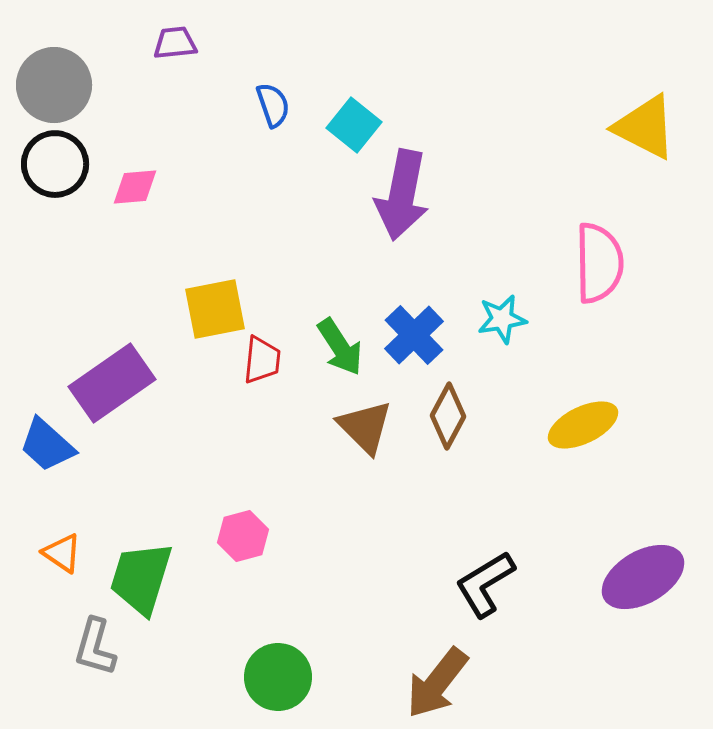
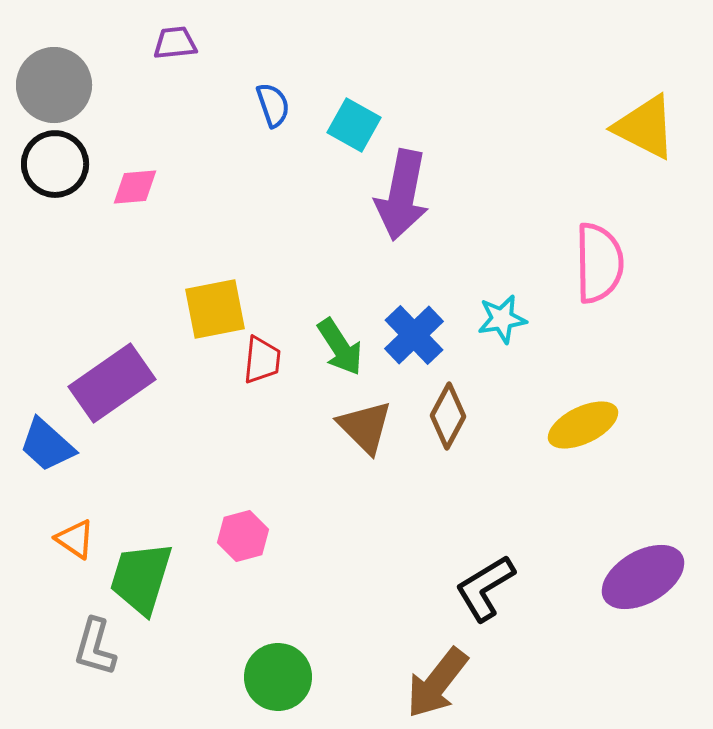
cyan square: rotated 10 degrees counterclockwise
orange triangle: moved 13 px right, 14 px up
black L-shape: moved 4 px down
